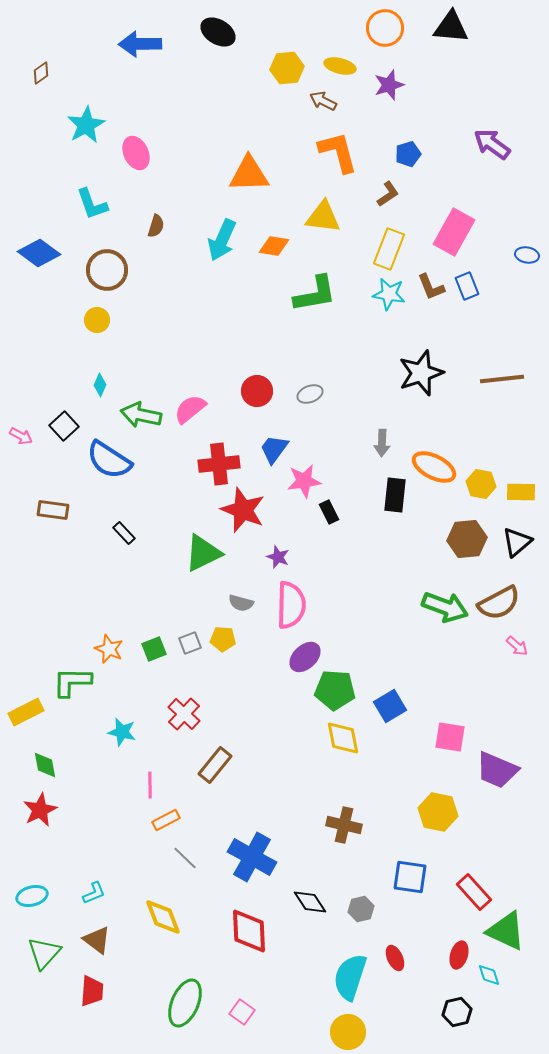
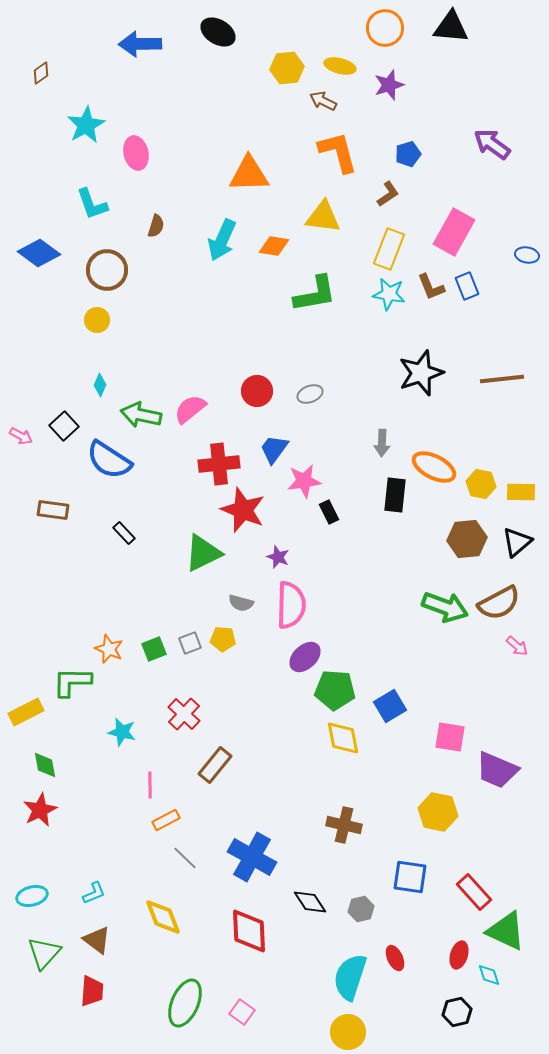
pink ellipse at (136, 153): rotated 12 degrees clockwise
